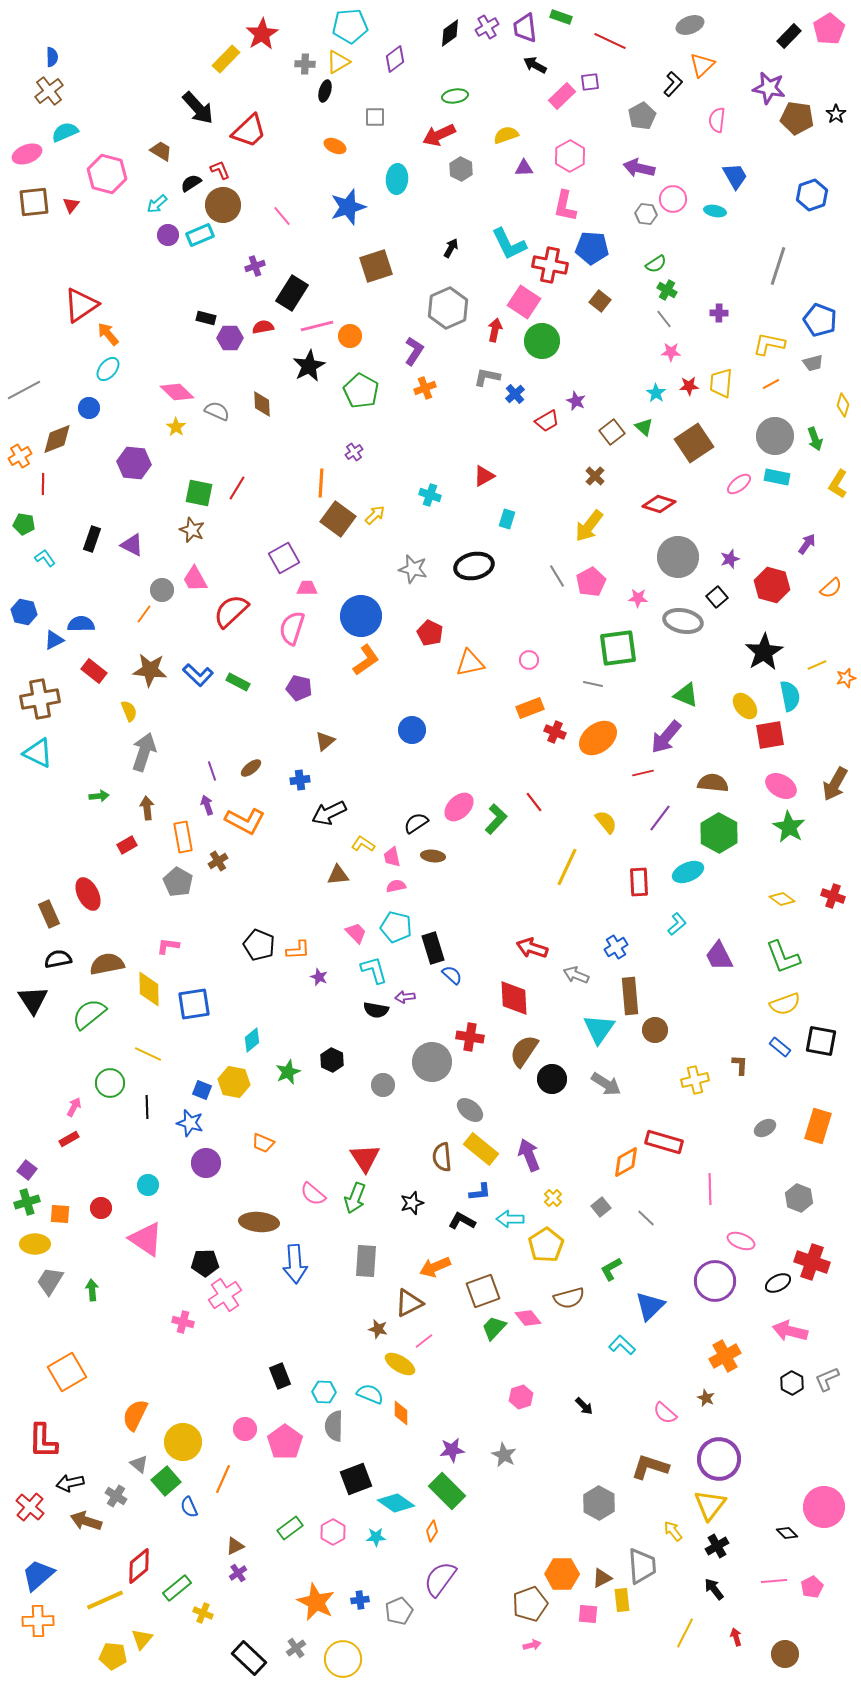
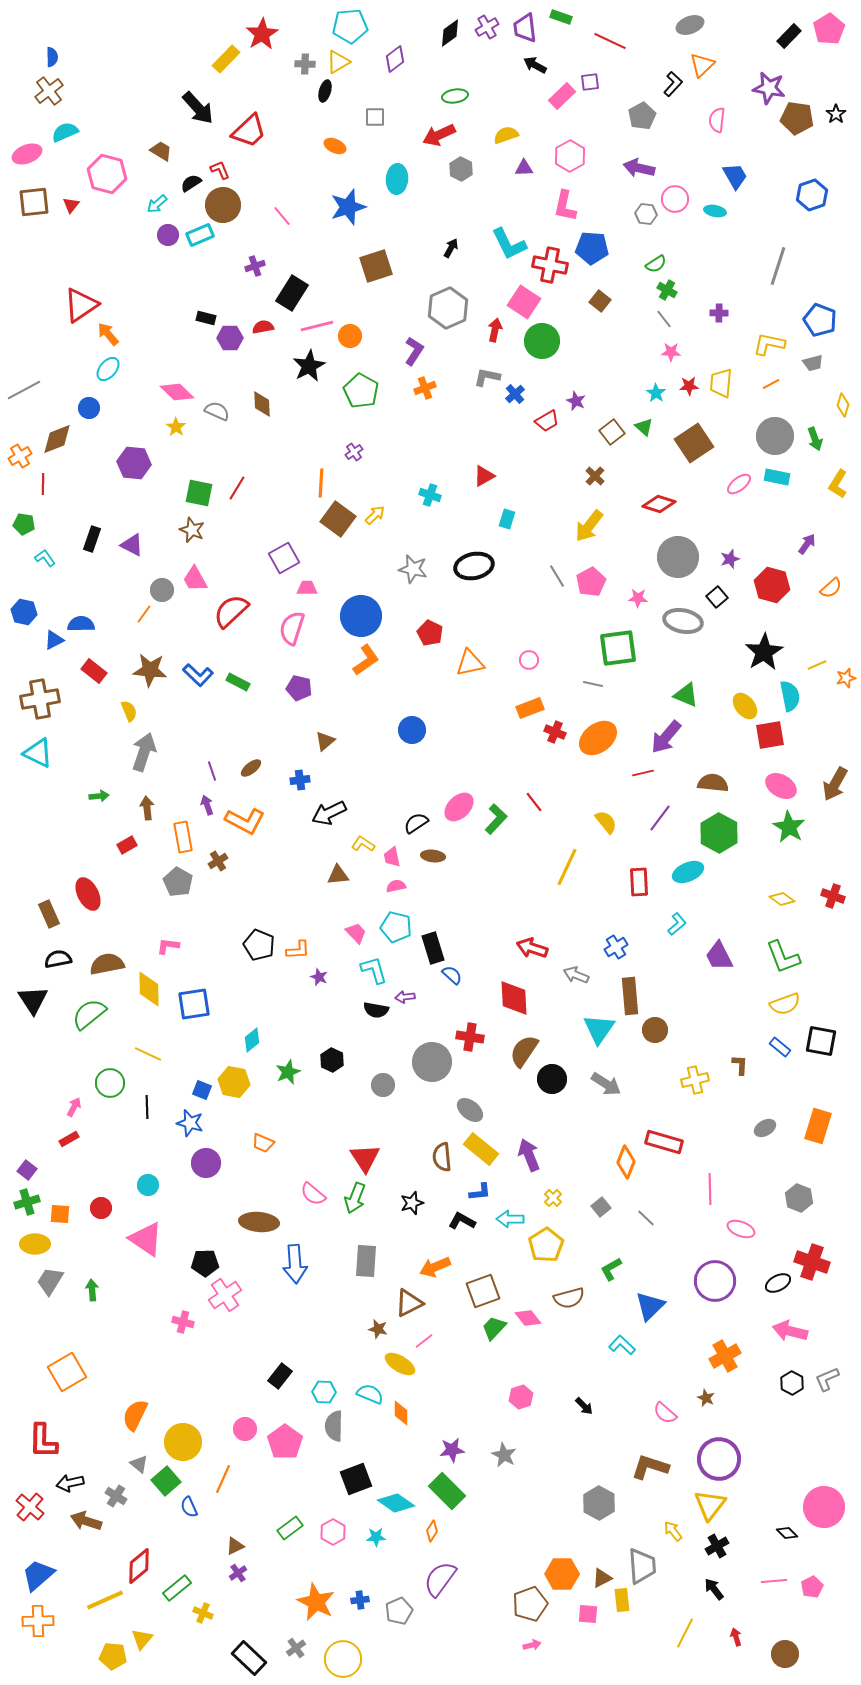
pink circle at (673, 199): moved 2 px right
orange diamond at (626, 1162): rotated 40 degrees counterclockwise
pink ellipse at (741, 1241): moved 12 px up
black rectangle at (280, 1376): rotated 60 degrees clockwise
